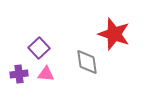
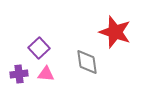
red star: moved 1 px right, 2 px up
